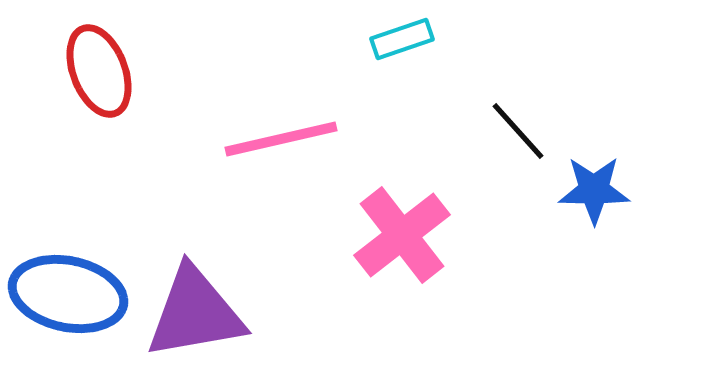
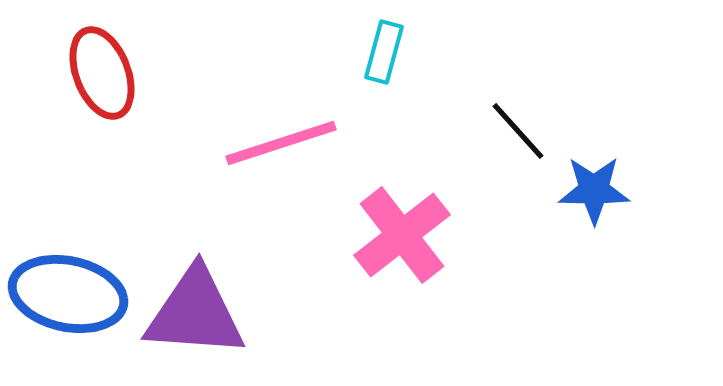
cyan rectangle: moved 18 px left, 13 px down; rotated 56 degrees counterclockwise
red ellipse: moved 3 px right, 2 px down
pink line: moved 4 px down; rotated 5 degrees counterclockwise
purple triangle: rotated 14 degrees clockwise
